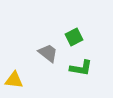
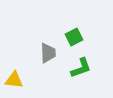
gray trapezoid: rotated 50 degrees clockwise
green L-shape: rotated 30 degrees counterclockwise
